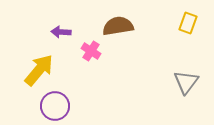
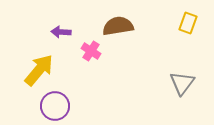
gray triangle: moved 4 px left, 1 px down
